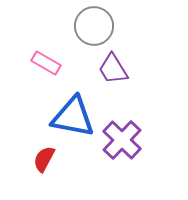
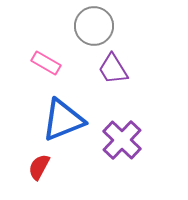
blue triangle: moved 10 px left, 3 px down; rotated 33 degrees counterclockwise
red semicircle: moved 5 px left, 8 px down
